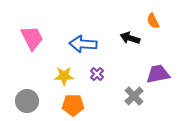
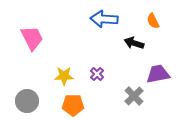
black arrow: moved 4 px right, 5 px down
blue arrow: moved 21 px right, 25 px up
